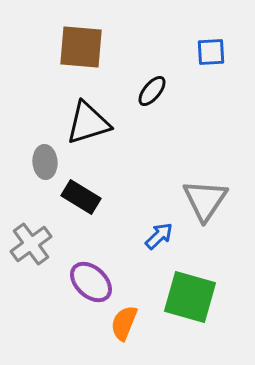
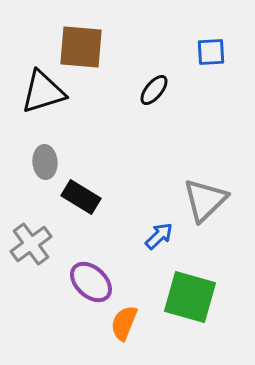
black ellipse: moved 2 px right, 1 px up
black triangle: moved 45 px left, 31 px up
gray triangle: rotated 12 degrees clockwise
